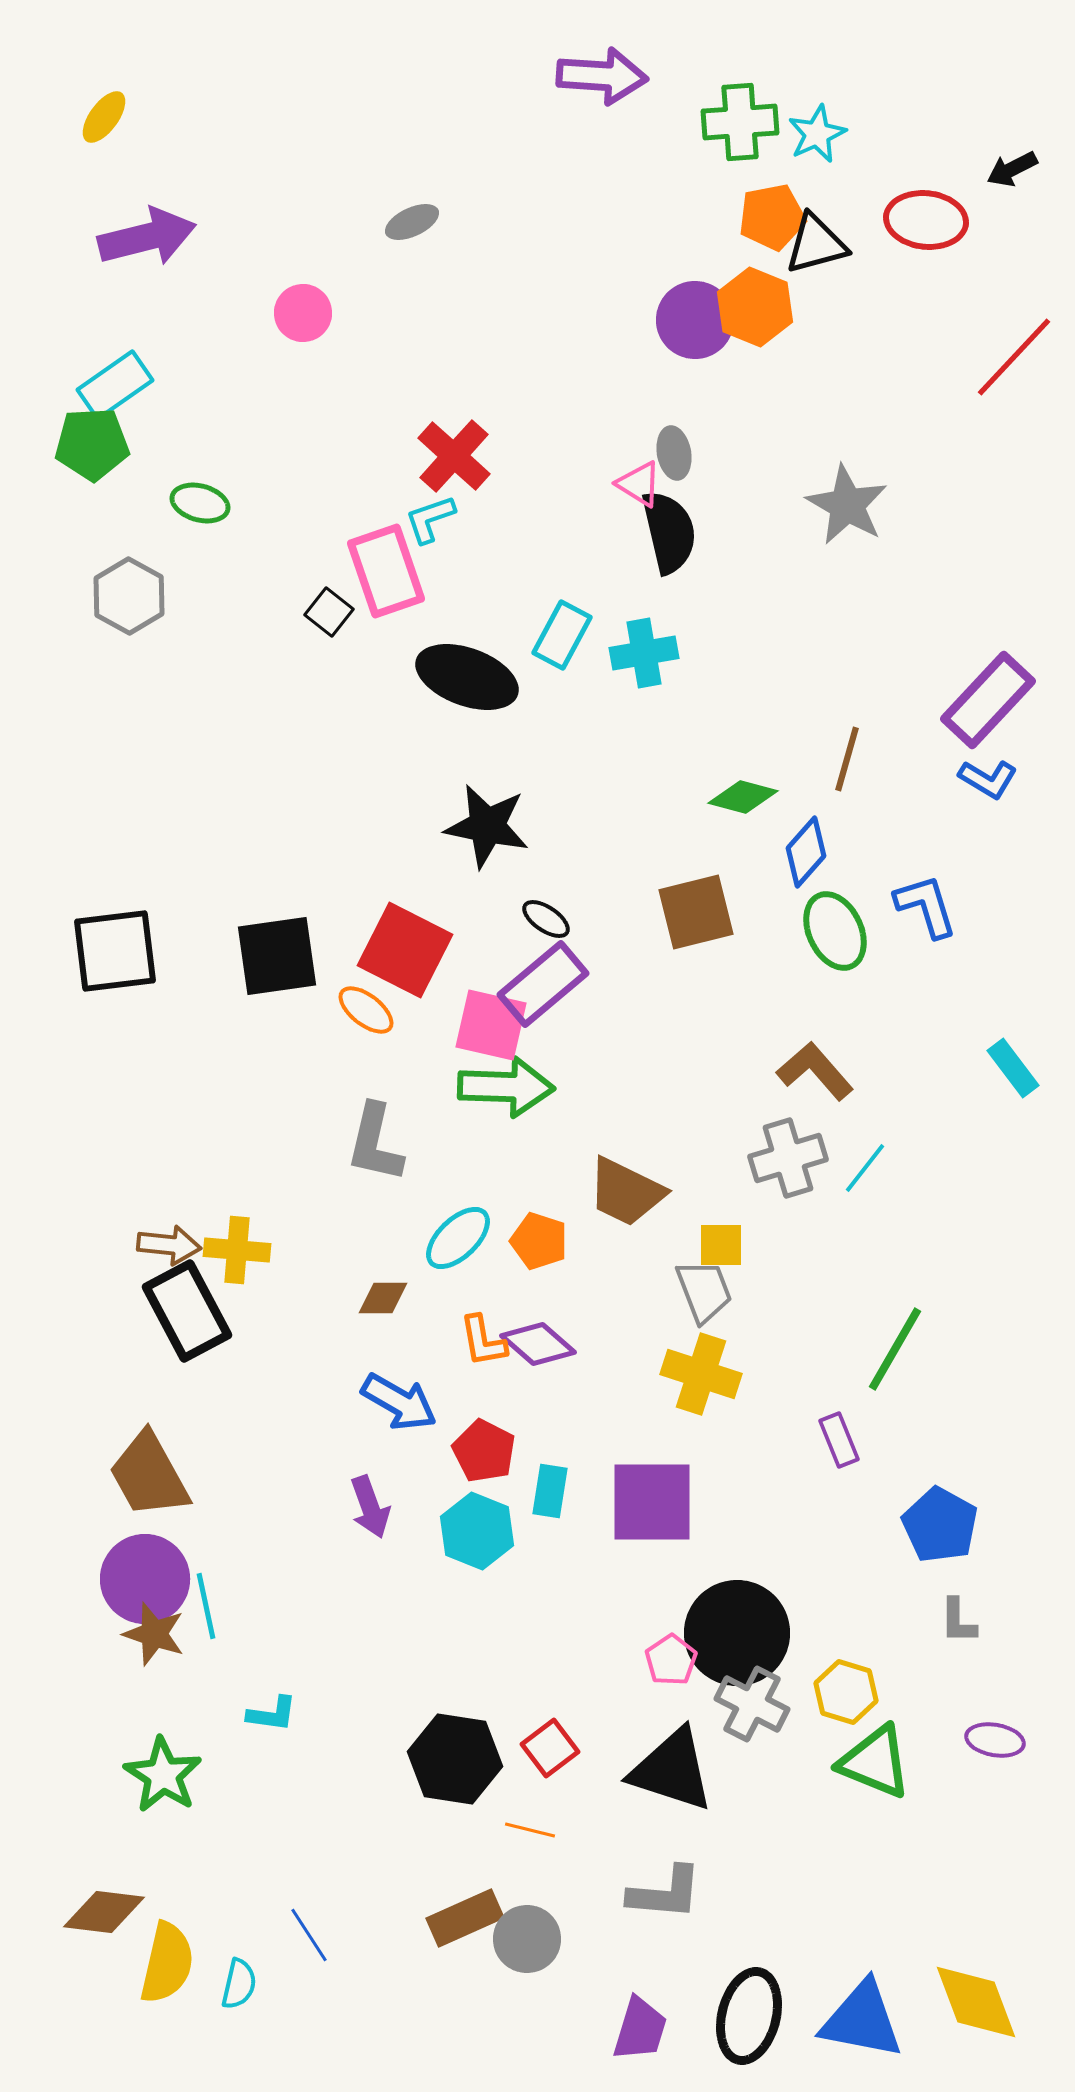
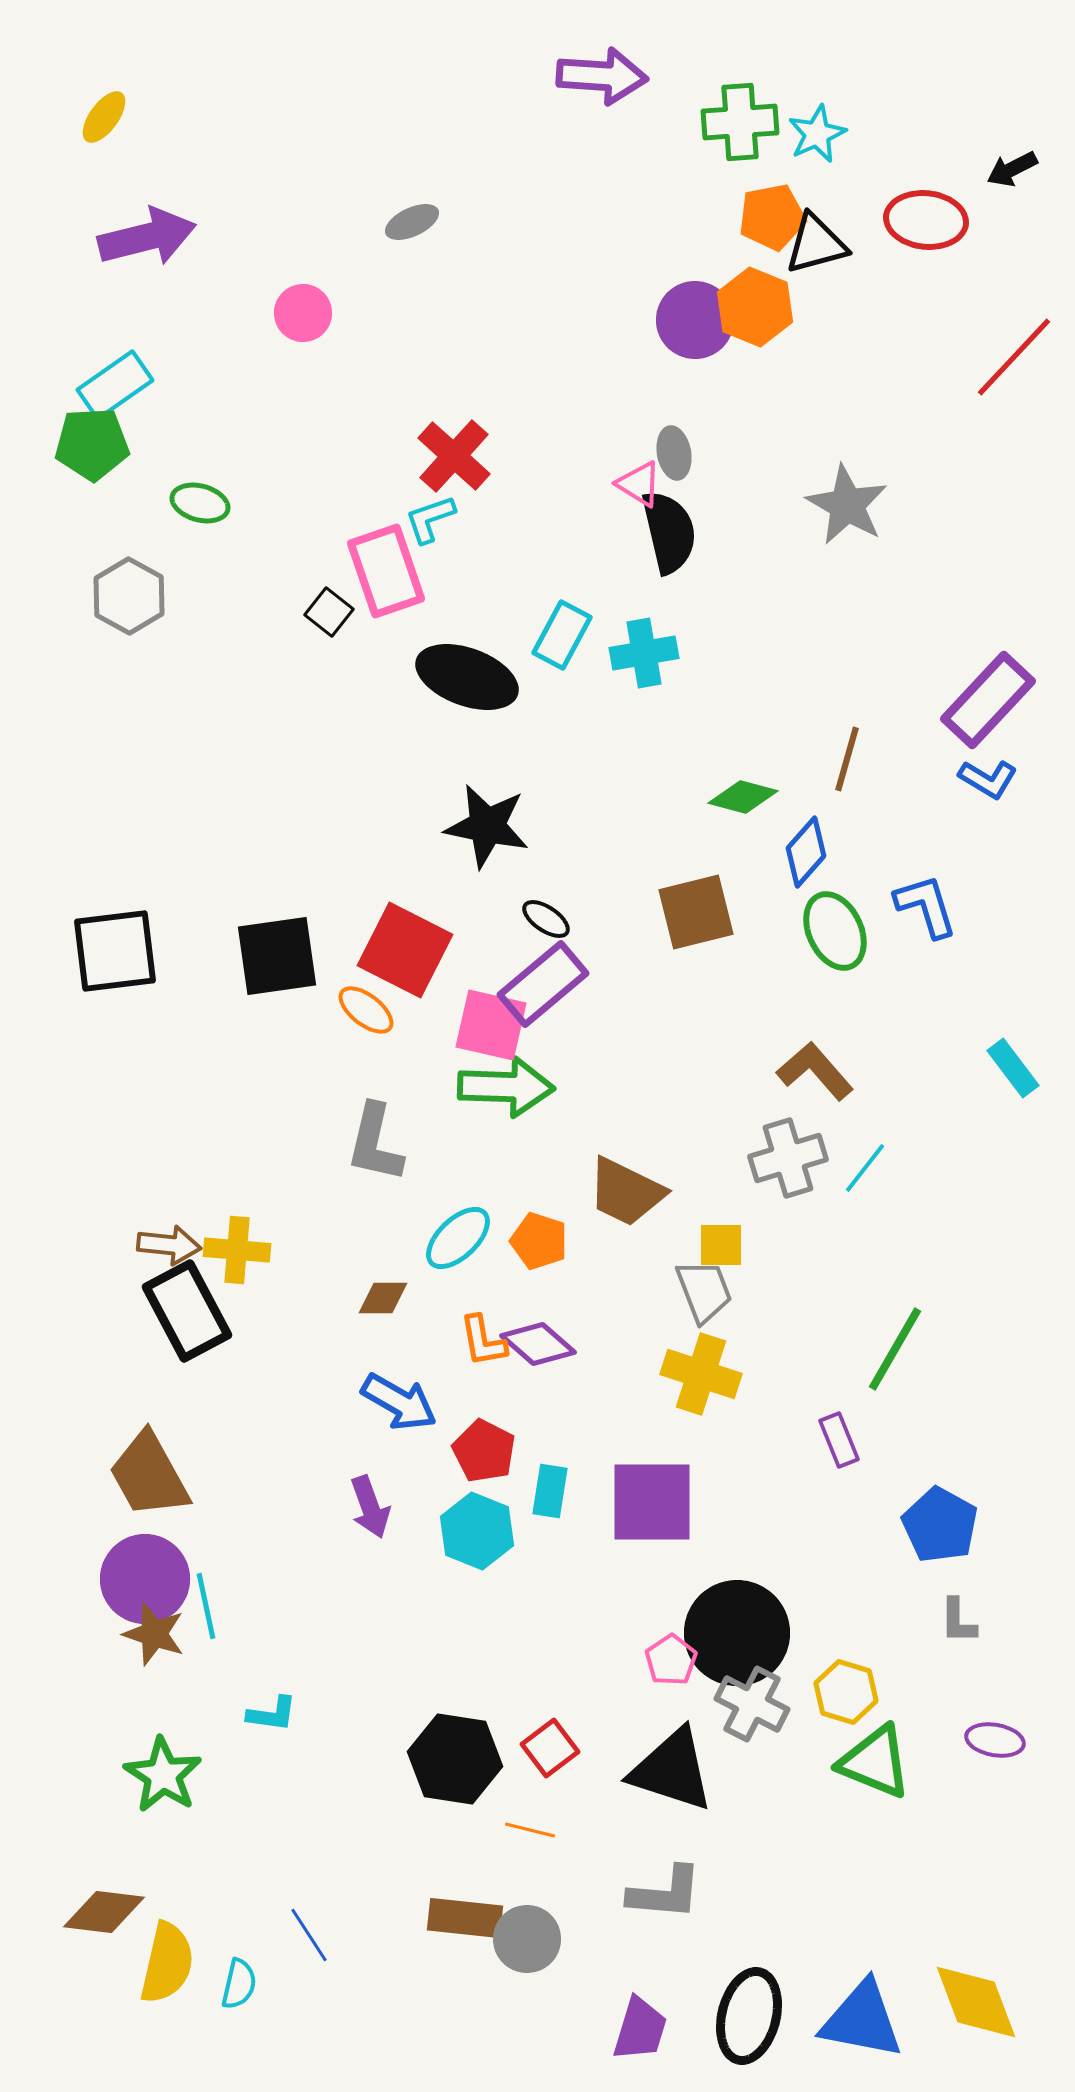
brown rectangle at (465, 1918): rotated 30 degrees clockwise
